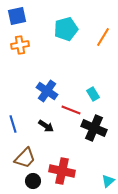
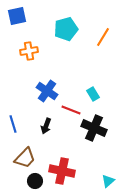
orange cross: moved 9 px right, 6 px down
black arrow: rotated 77 degrees clockwise
black circle: moved 2 px right
